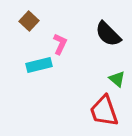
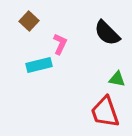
black semicircle: moved 1 px left, 1 px up
green triangle: rotated 30 degrees counterclockwise
red trapezoid: moved 1 px right, 1 px down
